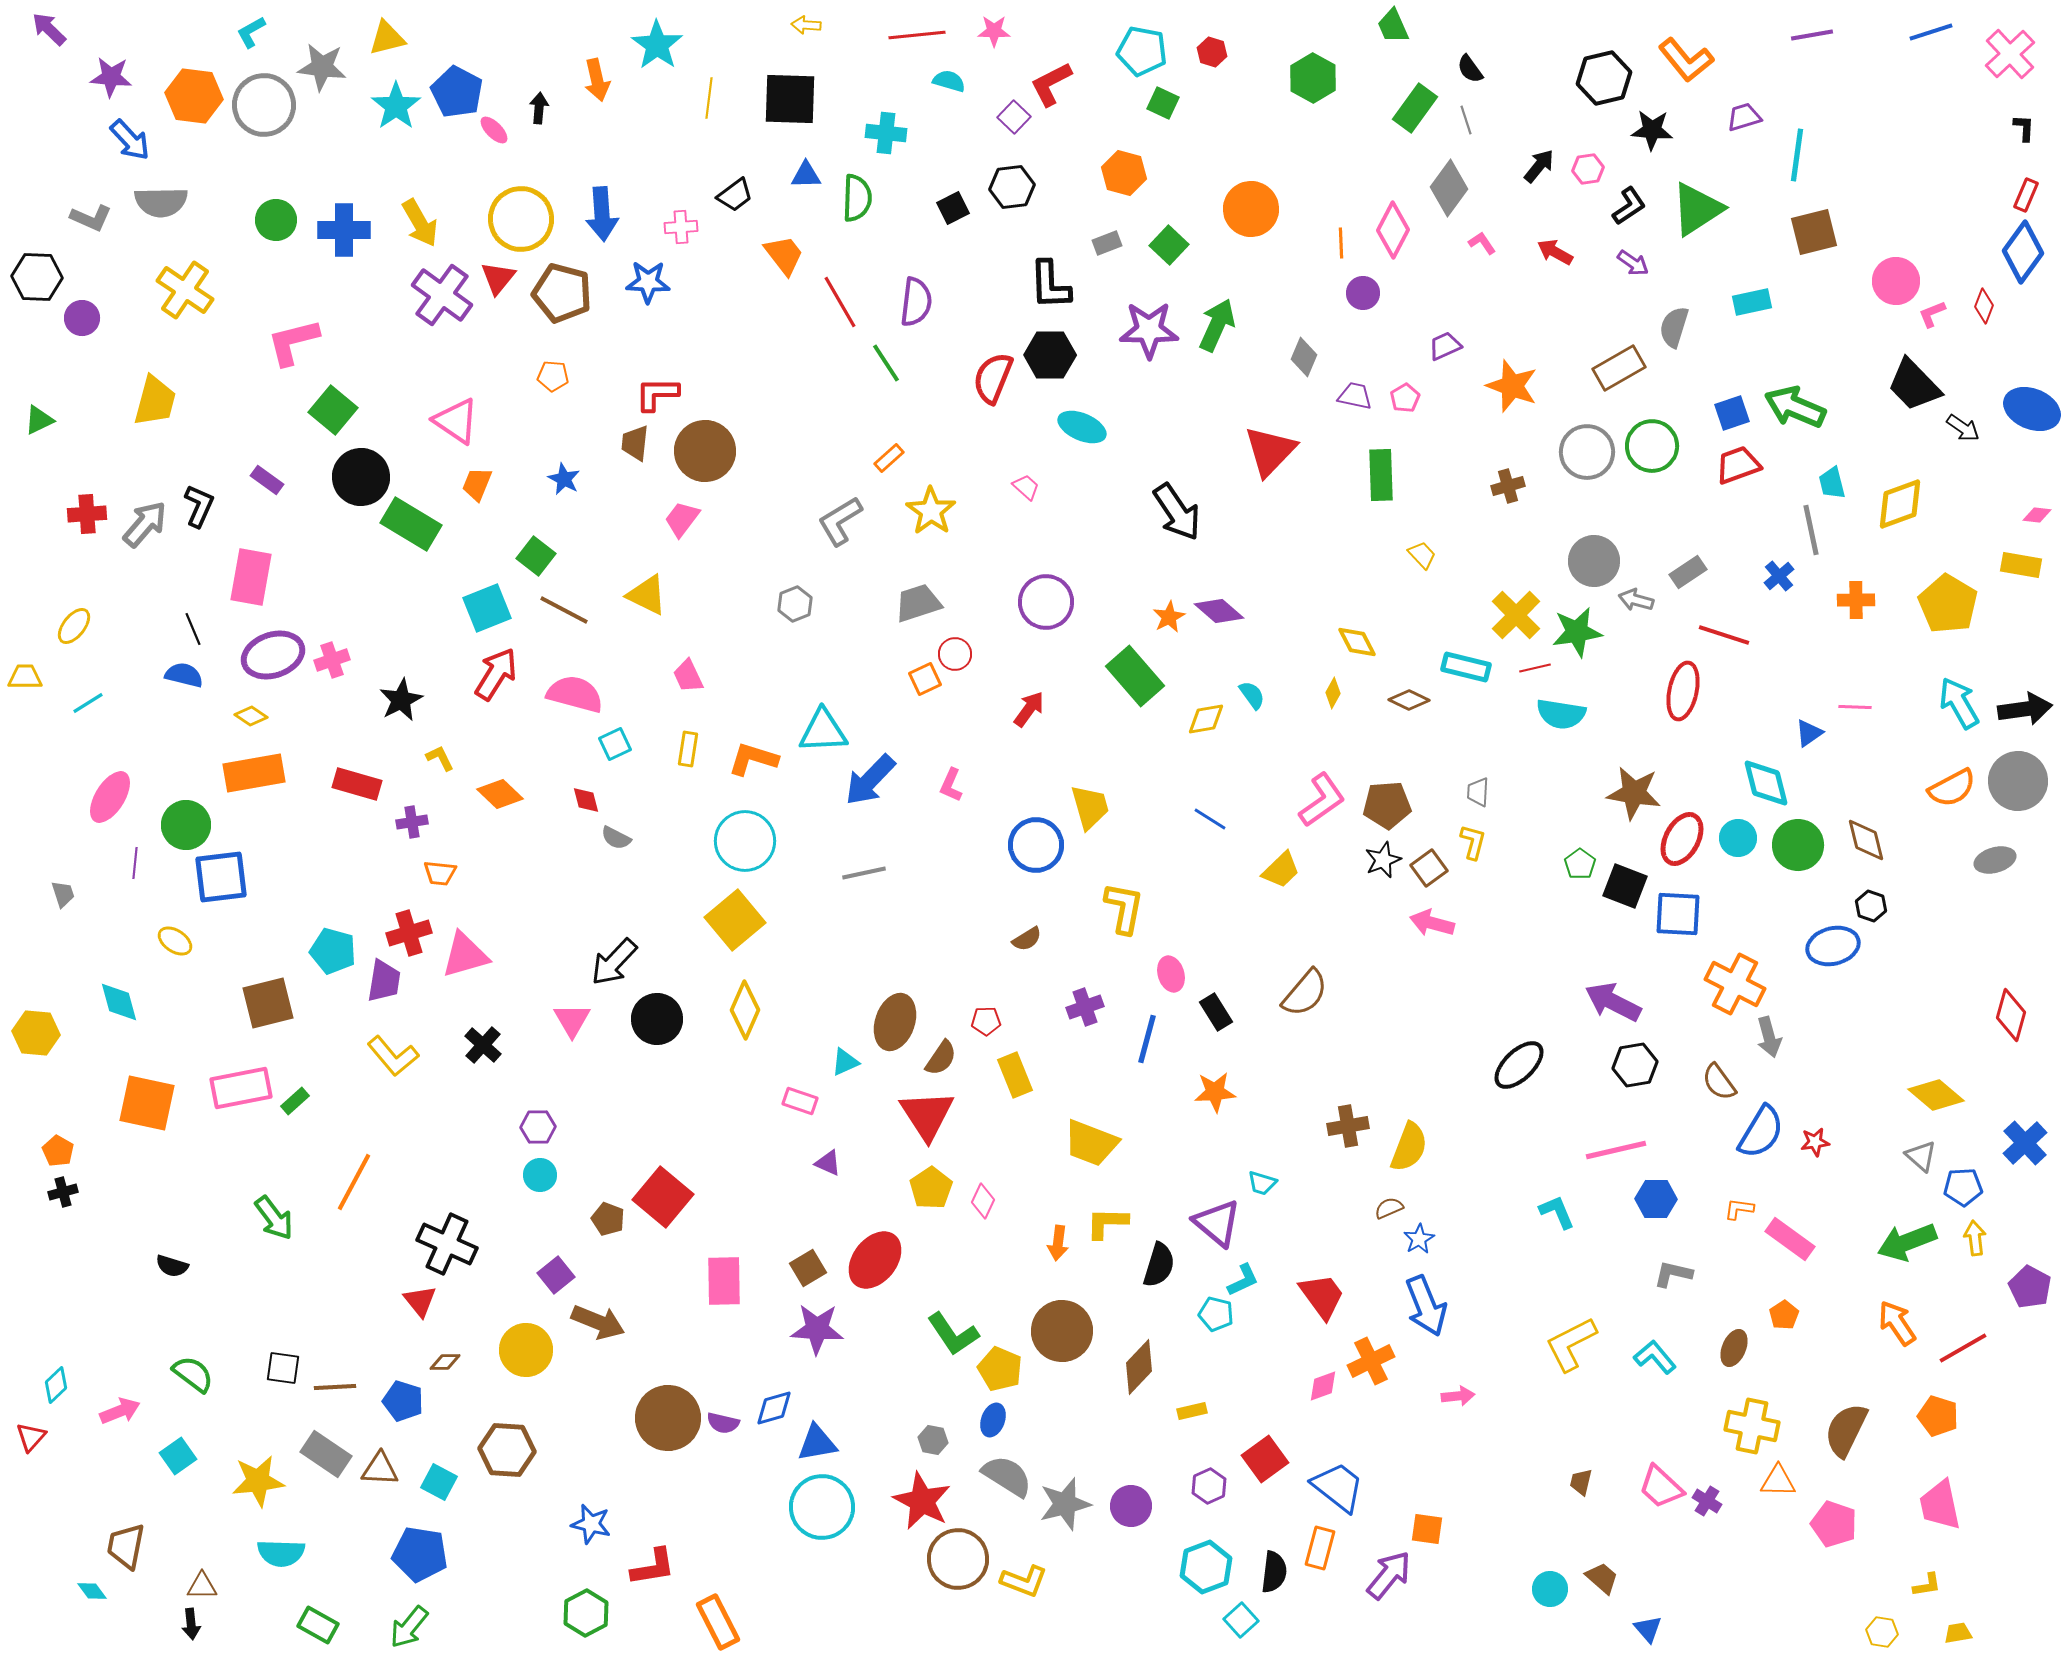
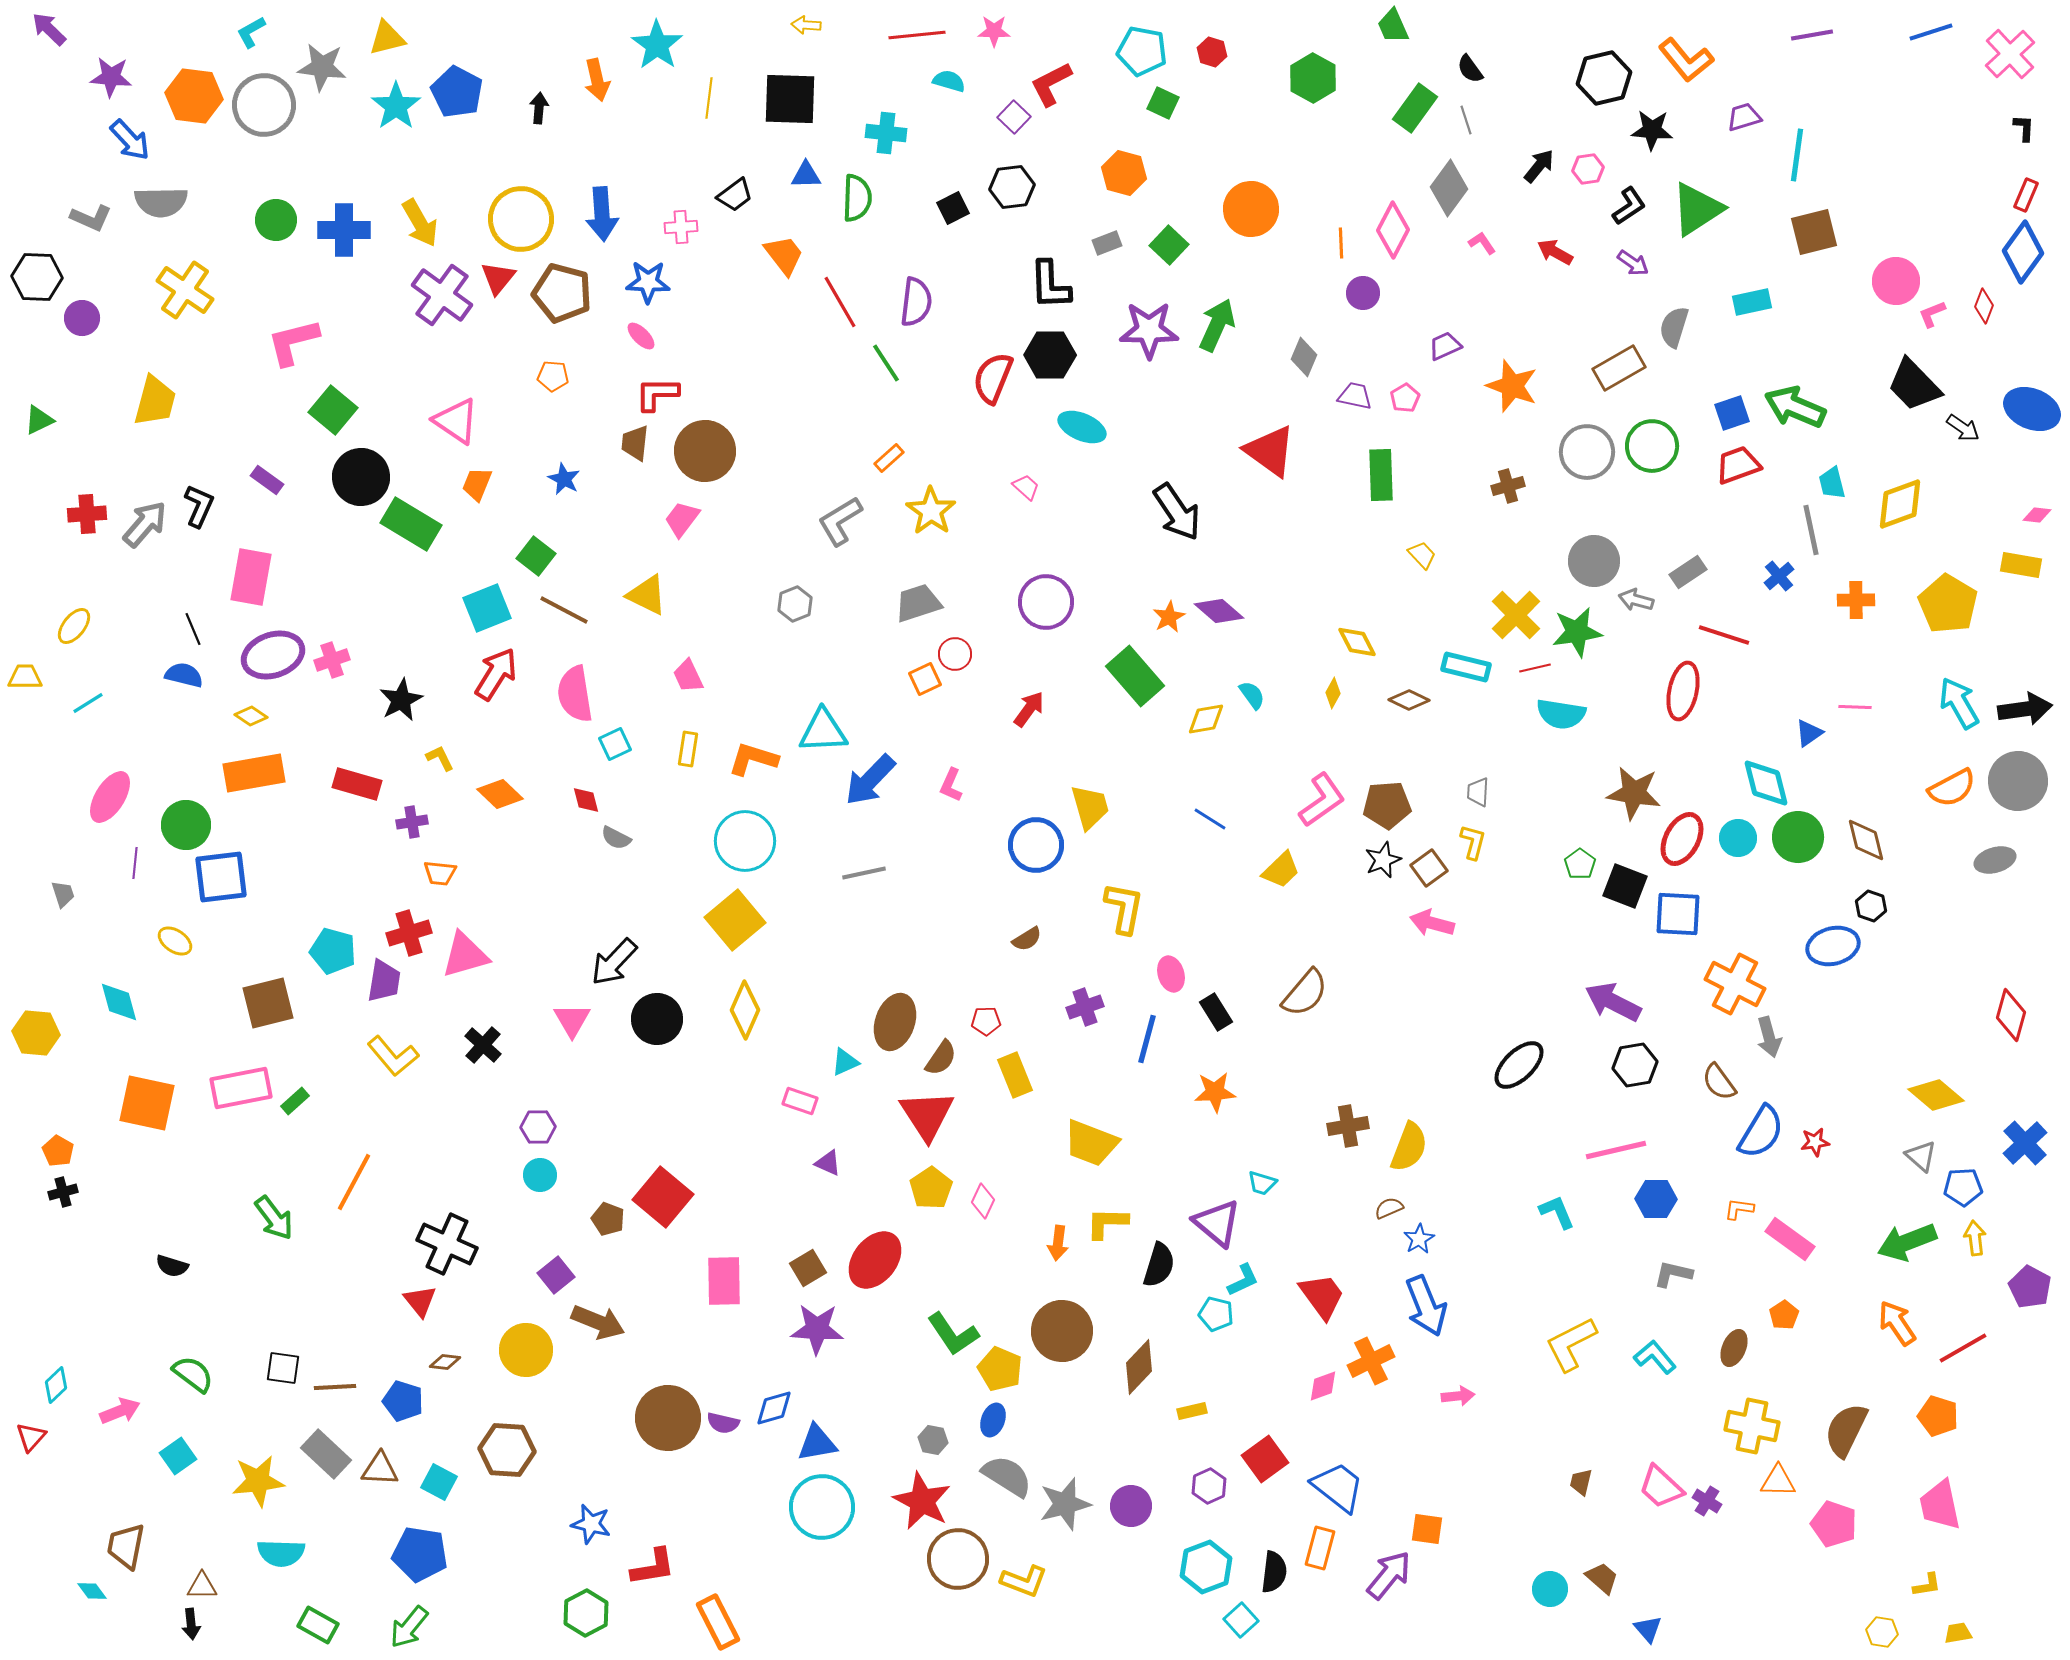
pink ellipse at (494, 130): moved 147 px right, 206 px down
red triangle at (1270, 451): rotated 38 degrees counterclockwise
pink semicircle at (575, 694): rotated 114 degrees counterclockwise
green circle at (1798, 845): moved 8 px up
brown diamond at (445, 1362): rotated 8 degrees clockwise
gray rectangle at (326, 1454): rotated 9 degrees clockwise
